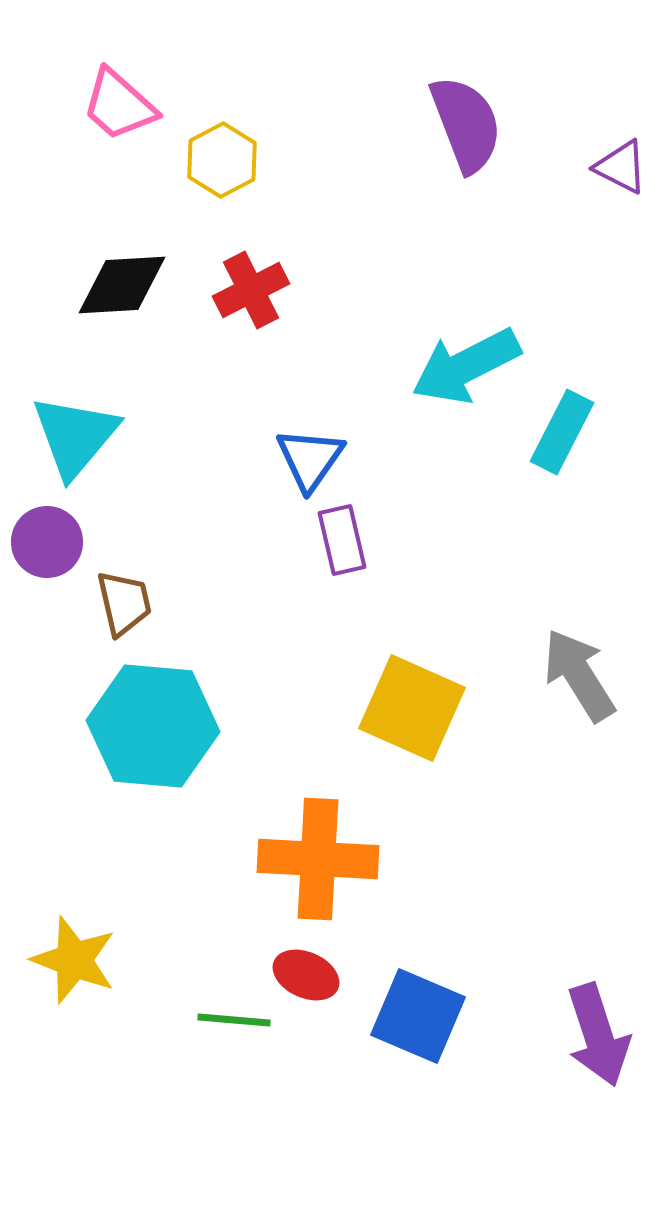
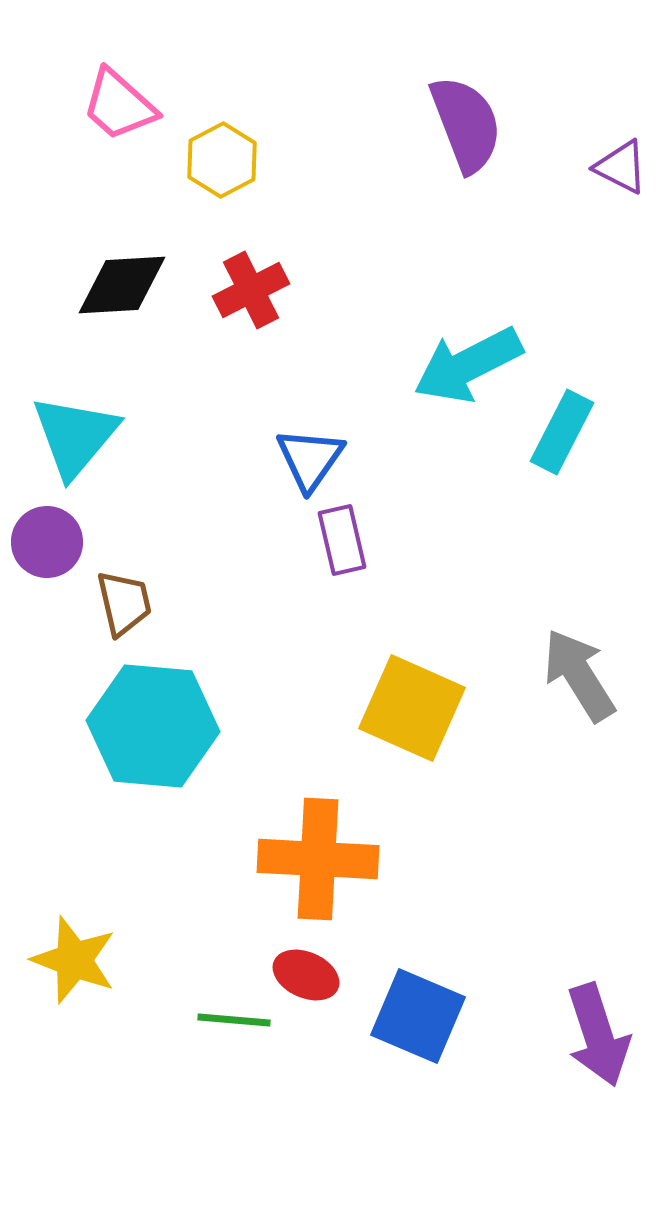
cyan arrow: moved 2 px right, 1 px up
